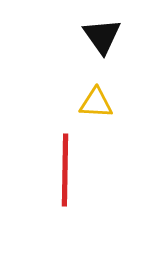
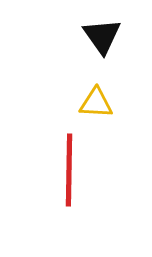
red line: moved 4 px right
